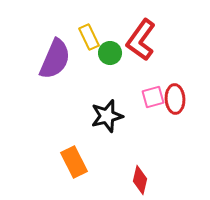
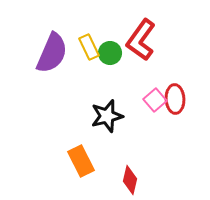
yellow rectangle: moved 10 px down
purple semicircle: moved 3 px left, 6 px up
pink square: moved 2 px right, 3 px down; rotated 25 degrees counterclockwise
orange rectangle: moved 7 px right, 1 px up
red diamond: moved 10 px left
